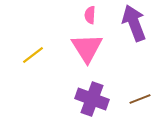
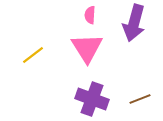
purple arrow: rotated 144 degrees counterclockwise
